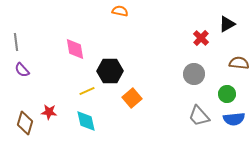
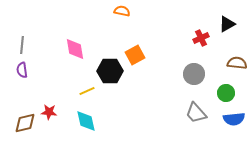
orange semicircle: moved 2 px right
red cross: rotated 21 degrees clockwise
gray line: moved 6 px right, 3 px down; rotated 12 degrees clockwise
brown semicircle: moved 2 px left
purple semicircle: rotated 35 degrees clockwise
green circle: moved 1 px left, 1 px up
orange square: moved 3 px right, 43 px up; rotated 12 degrees clockwise
gray trapezoid: moved 3 px left, 3 px up
brown diamond: rotated 60 degrees clockwise
